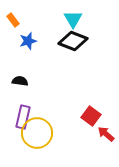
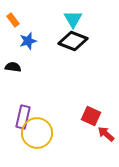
black semicircle: moved 7 px left, 14 px up
red square: rotated 12 degrees counterclockwise
